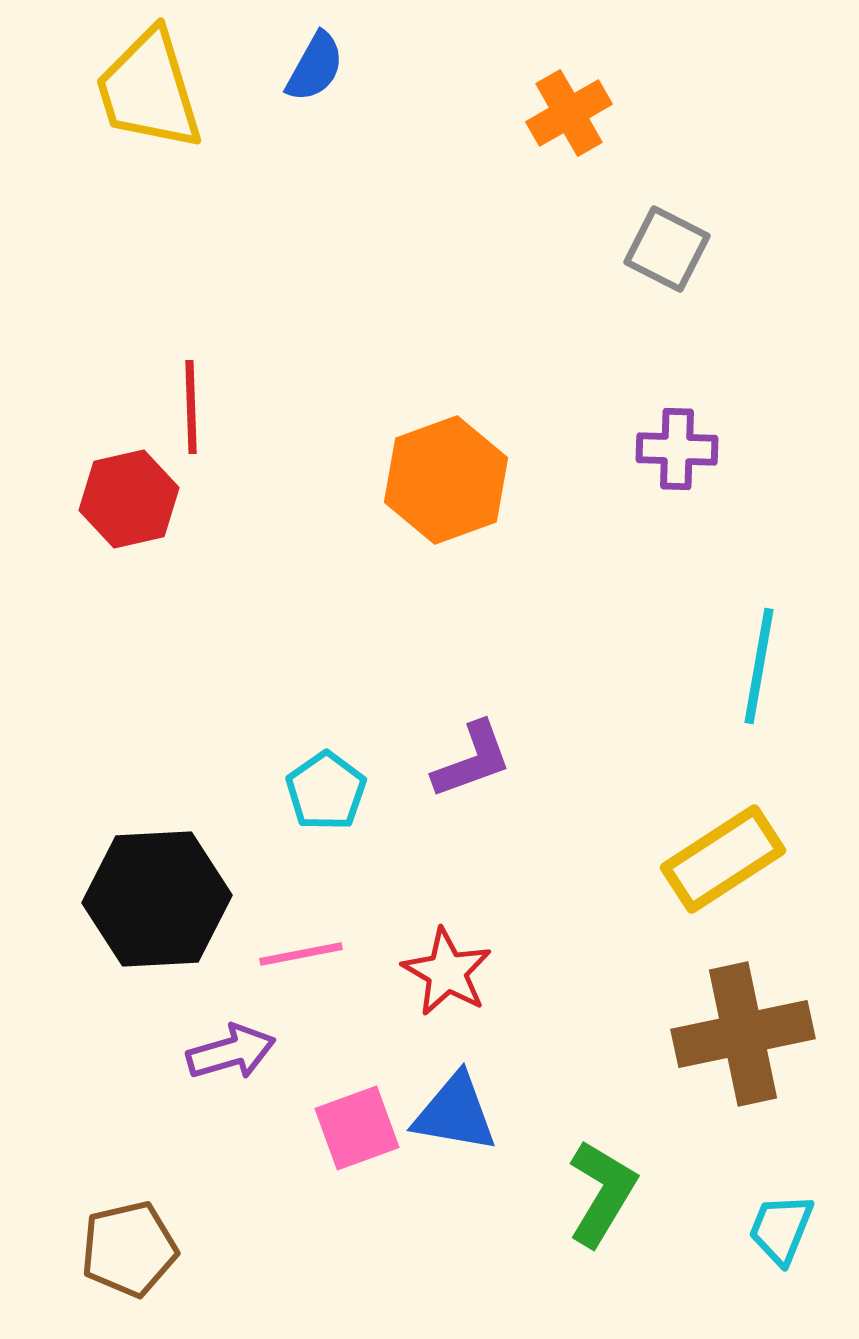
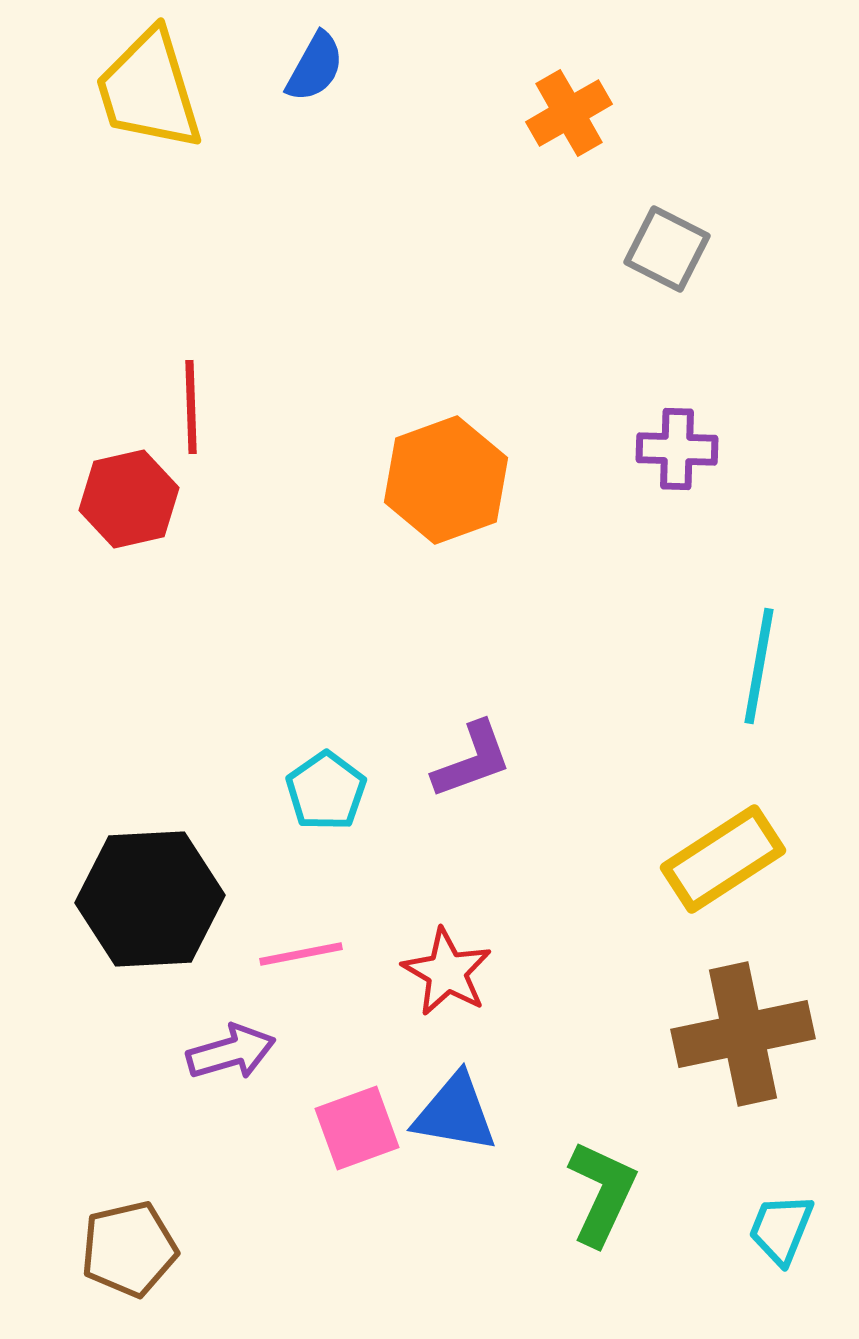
black hexagon: moved 7 px left
green L-shape: rotated 6 degrees counterclockwise
